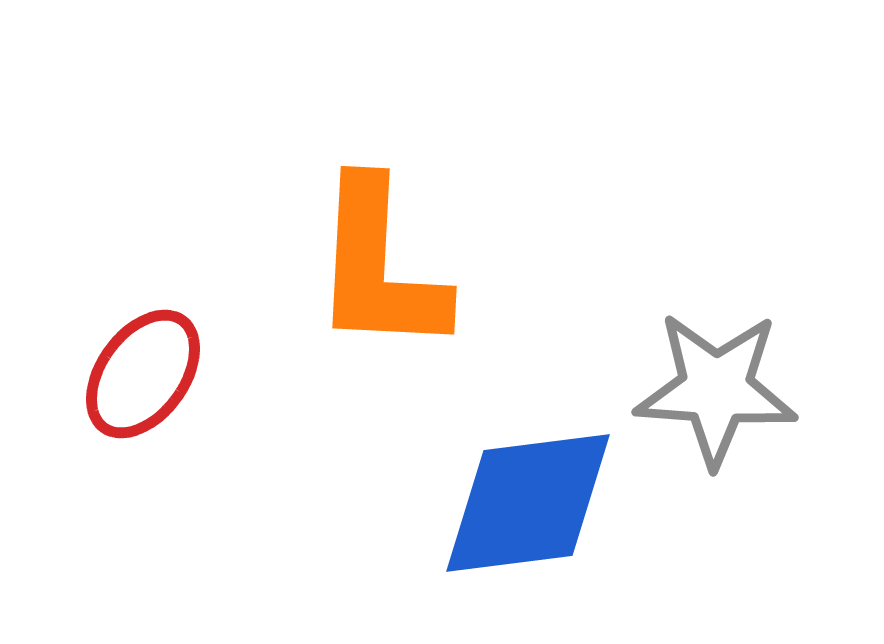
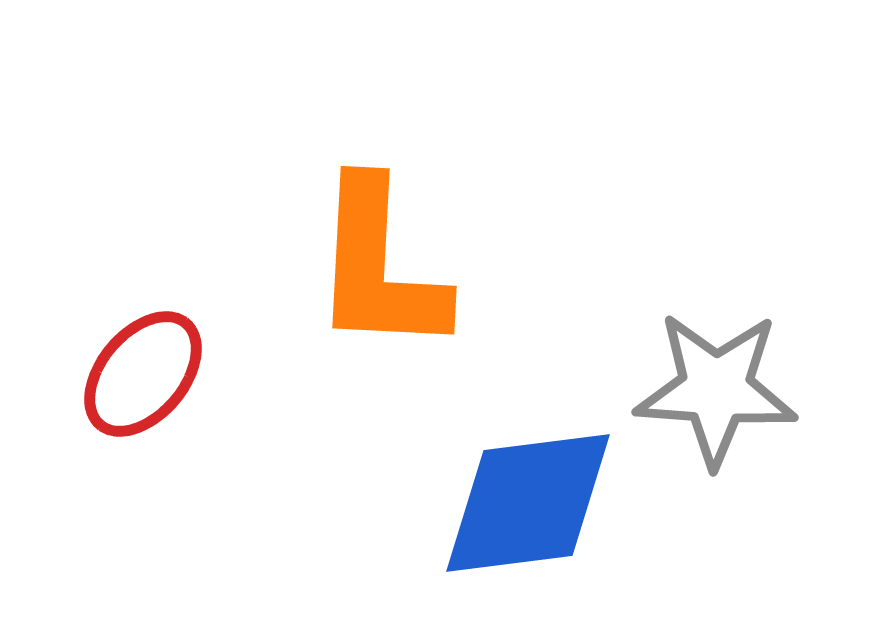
red ellipse: rotated 4 degrees clockwise
